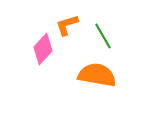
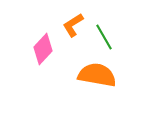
orange L-shape: moved 6 px right; rotated 15 degrees counterclockwise
green line: moved 1 px right, 1 px down
